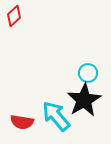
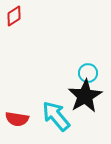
red diamond: rotated 10 degrees clockwise
black star: moved 1 px right, 4 px up
red semicircle: moved 5 px left, 3 px up
